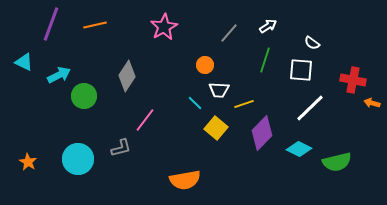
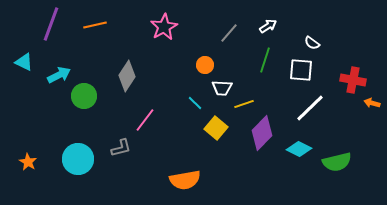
white trapezoid: moved 3 px right, 2 px up
